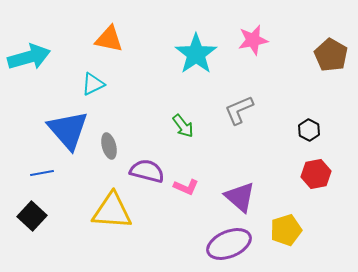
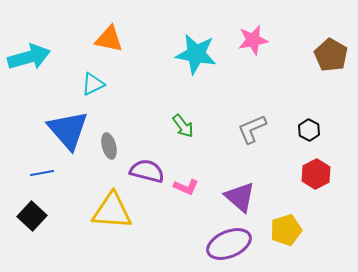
cyan star: rotated 27 degrees counterclockwise
gray L-shape: moved 13 px right, 19 px down
red hexagon: rotated 16 degrees counterclockwise
